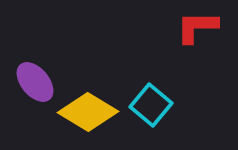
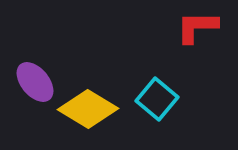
cyan square: moved 6 px right, 6 px up
yellow diamond: moved 3 px up
